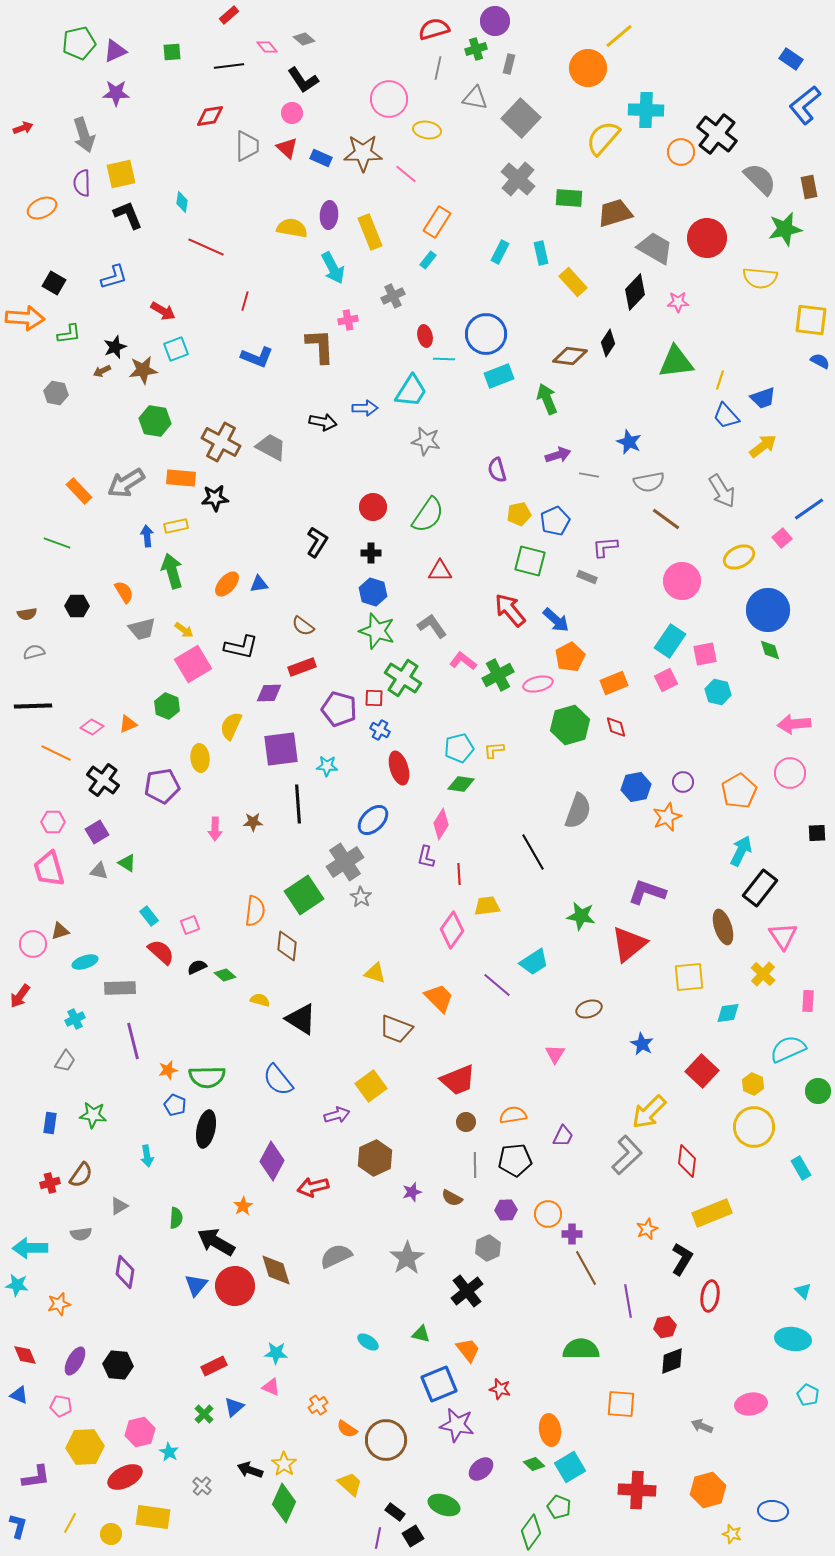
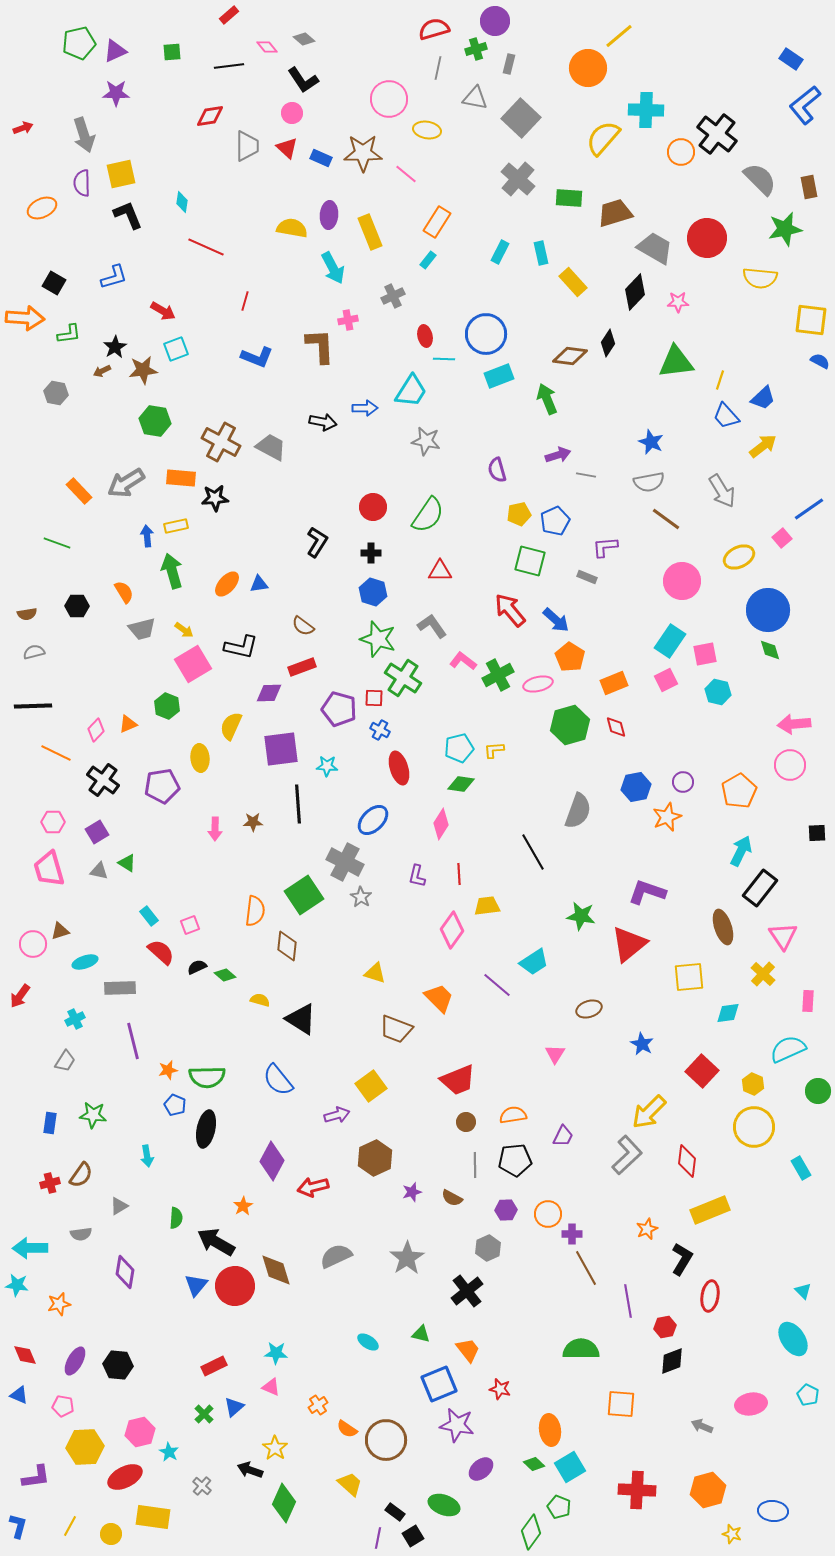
black star at (115, 347): rotated 10 degrees counterclockwise
blue trapezoid at (763, 398): rotated 24 degrees counterclockwise
blue star at (629, 442): moved 22 px right
gray line at (589, 475): moved 3 px left
green star at (377, 631): moved 1 px right, 8 px down
orange pentagon at (570, 657): rotated 12 degrees counterclockwise
pink diamond at (92, 727): moved 4 px right, 3 px down; rotated 75 degrees counterclockwise
pink circle at (790, 773): moved 8 px up
purple L-shape at (426, 857): moved 9 px left, 19 px down
gray cross at (345, 862): rotated 30 degrees counterclockwise
yellow rectangle at (712, 1213): moved 2 px left, 3 px up
cyan ellipse at (793, 1339): rotated 48 degrees clockwise
pink pentagon at (61, 1406): moved 2 px right
yellow star at (284, 1464): moved 9 px left, 16 px up
yellow line at (70, 1523): moved 3 px down
